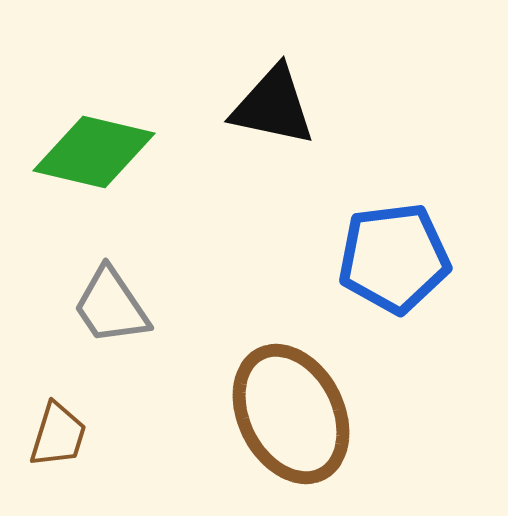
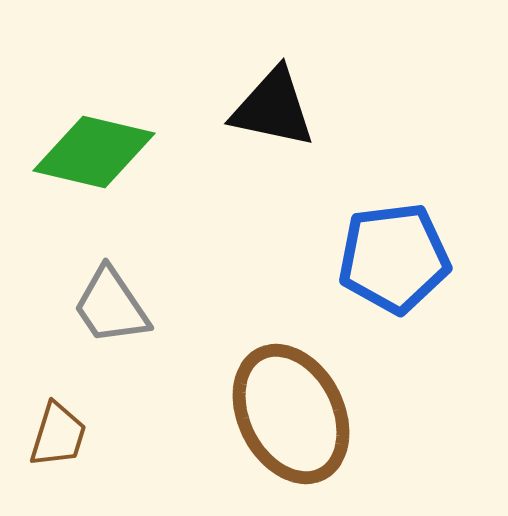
black triangle: moved 2 px down
